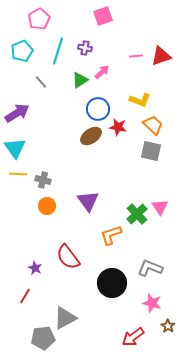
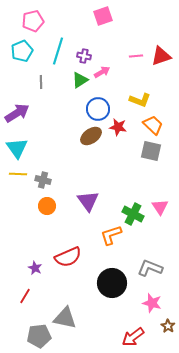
pink pentagon: moved 6 px left, 2 px down; rotated 15 degrees clockwise
purple cross: moved 1 px left, 8 px down
pink arrow: rotated 14 degrees clockwise
gray line: rotated 40 degrees clockwise
cyan triangle: moved 2 px right
green cross: moved 4 px left; rotated 20 degrees counterclockwise
red semicircle: rotated 76 degrees counterclockwise
gray triangle: rotated 40 degrees clockwise
gray pentagon: moved 4 px left, 2 px up
